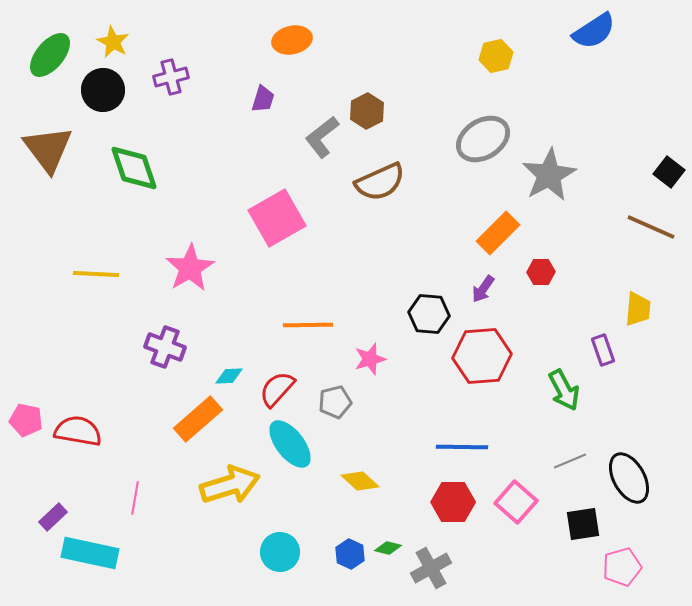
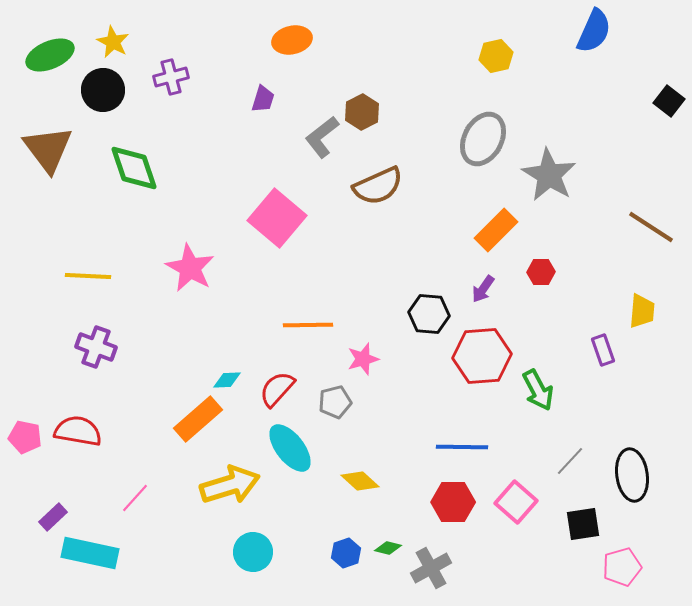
blue semicircle at (594, 31): rotated 33 degrees counterclockwise
green ellipse at (50, 55): rotated 27 degrees clockwise
brown hexagon at (367, 111): moved 5 px left, 1 px down
gray ellipse at (483, 139): rotated 30 degrees counterclockwise
black square at (669, 172): moved 71 px up
gray star at (549, 175): rotated 12 degrees counterclockwise
brown semicircle at (380, 182): moved 2 px left, 4 px down
pink square at (277, 218): rotated 20 degrees counterclockwise
brown line at (651, 227): rotated 9 degrees clockwise
orange rectangle at (498, 233): moved 2 px left, 3 px up
pink star at (190, 268): rotated 12 degrees counterclockwise
yellow line at (96, 274): moved 8 px left, 2 px down
yellow trapezoid at (638, 309): moved 4 px right, 2 px down
purple cross at (165, 347): moved 69 px left
pink star at (370, 359): moved 7 px left
cyan diamond at (229, 376): moved 2 px left, 4 px down
green arrow at (564, 390): moved 26 px left
pink pentagon at (26, 420): moved 1 px left, 17 px down
cyan ellipse at (290, 444): moved 4 px down
gray line at (570, 461): rotated 24 degrees counterclockwise
black ellipse at (629, 478): moved 3 px right, 3 px up; rotated 21 degrees clockwise
pink line at (135, 498): rotated 32 degrees clockwise
cyan circle at (280, 552): moved 27 px left
blue hexagon at (350, 554): moved 4 px left, 1 px up; rotated 16 degrees clockwise
